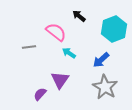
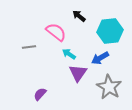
cyan hexagon: moved 4 px left, 2 px down; rotated 15 degrees clockwise
cyan arrow: moved 1 px down
blue arrow: moved 1 px left, 2 px up; rotated 12 degrees clockwise
purple triangle: moved 18 px right, 7 px up
gray star: moved 4 px right
